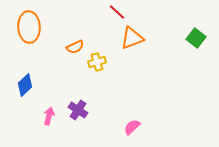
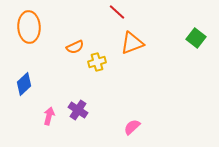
orange triangle: moved 5 px down
blue diamond: moved 1 px left, 1 px up
